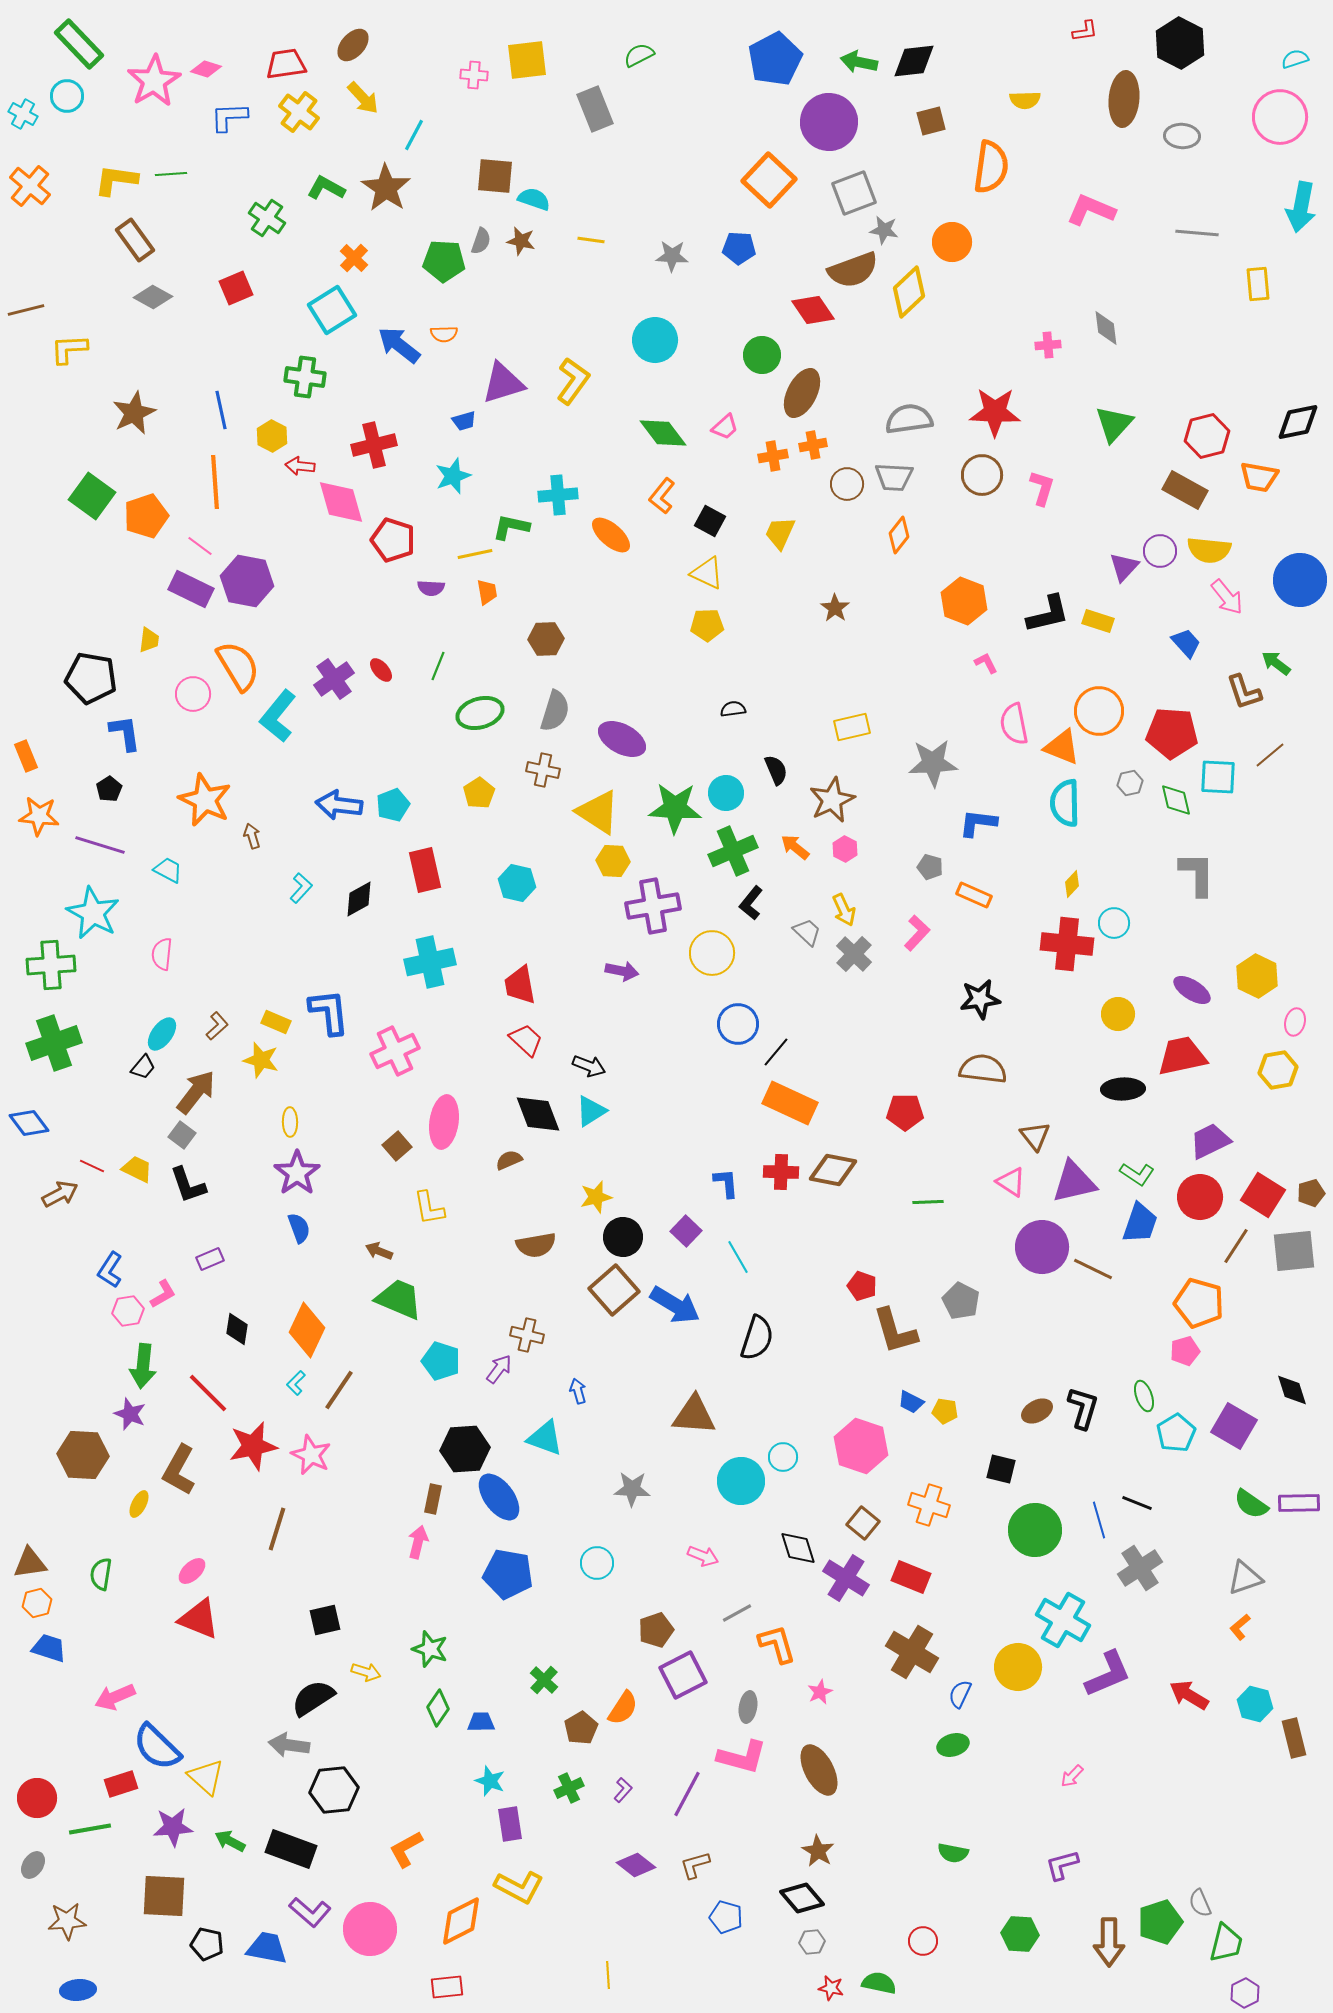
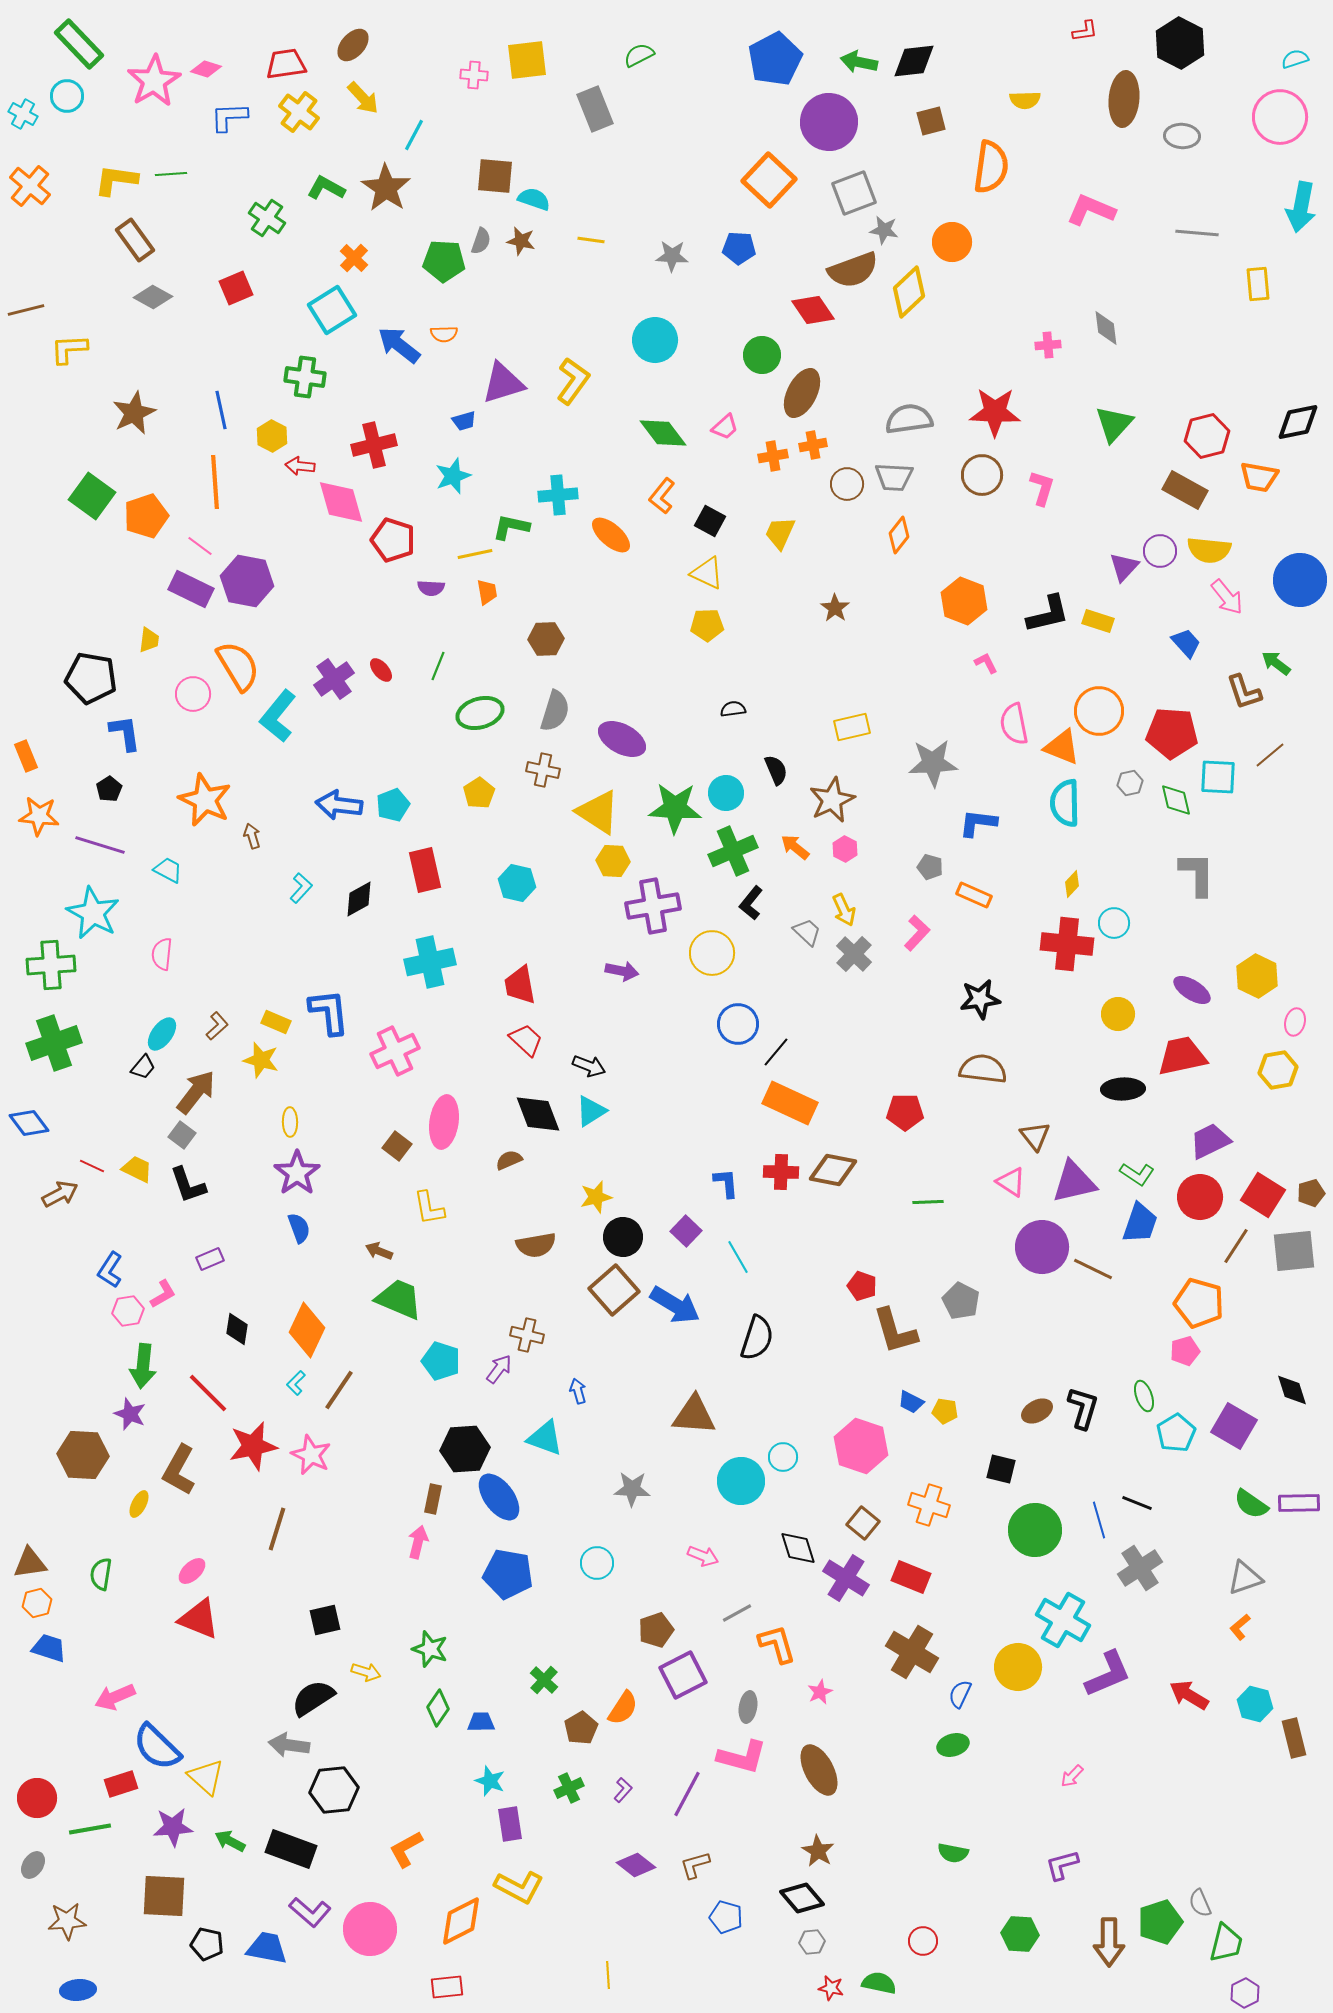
brown square at (397, 1146): rotated 12 degrees counterclockwise
